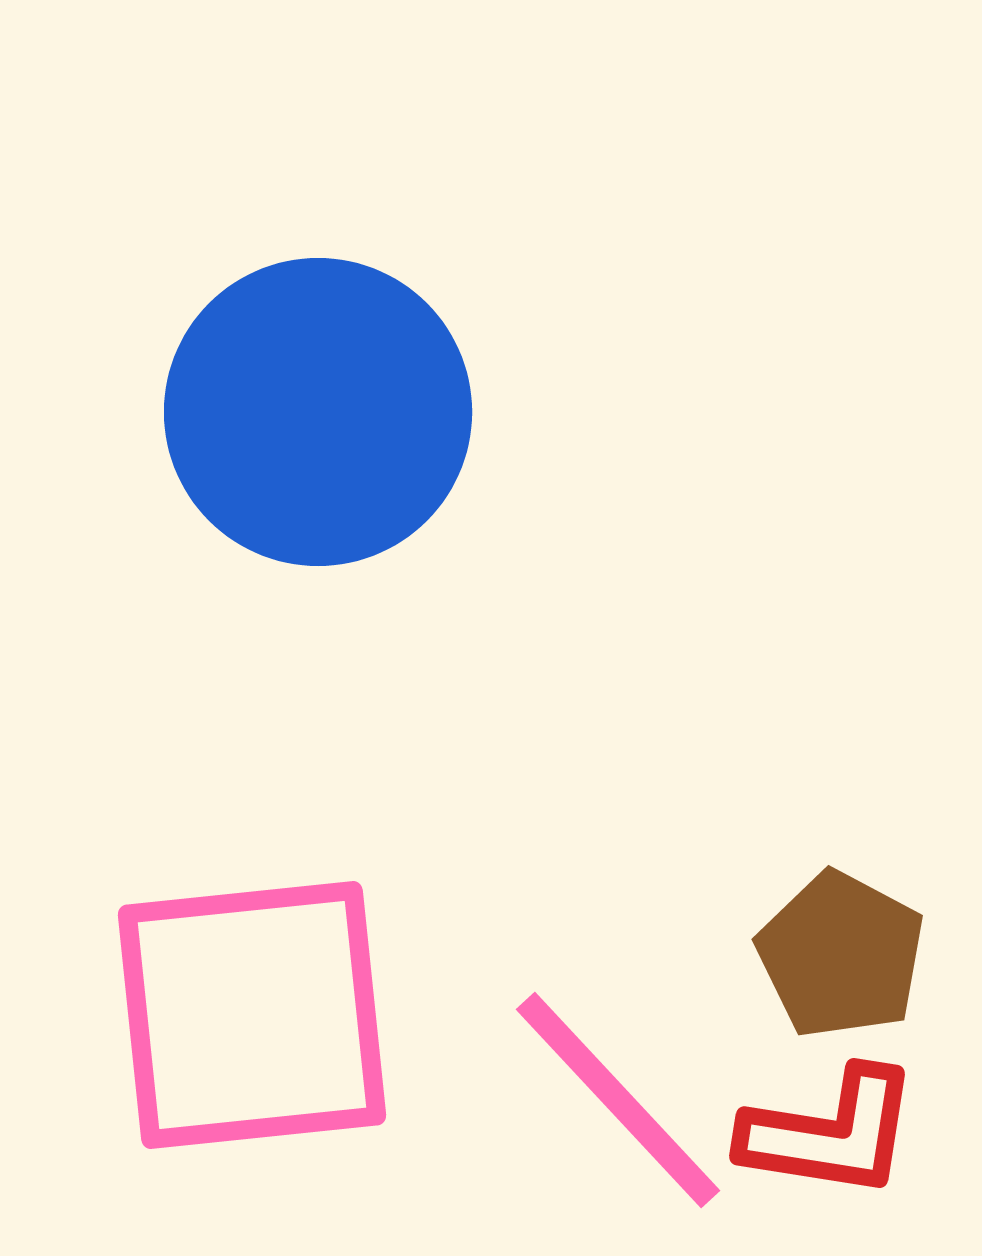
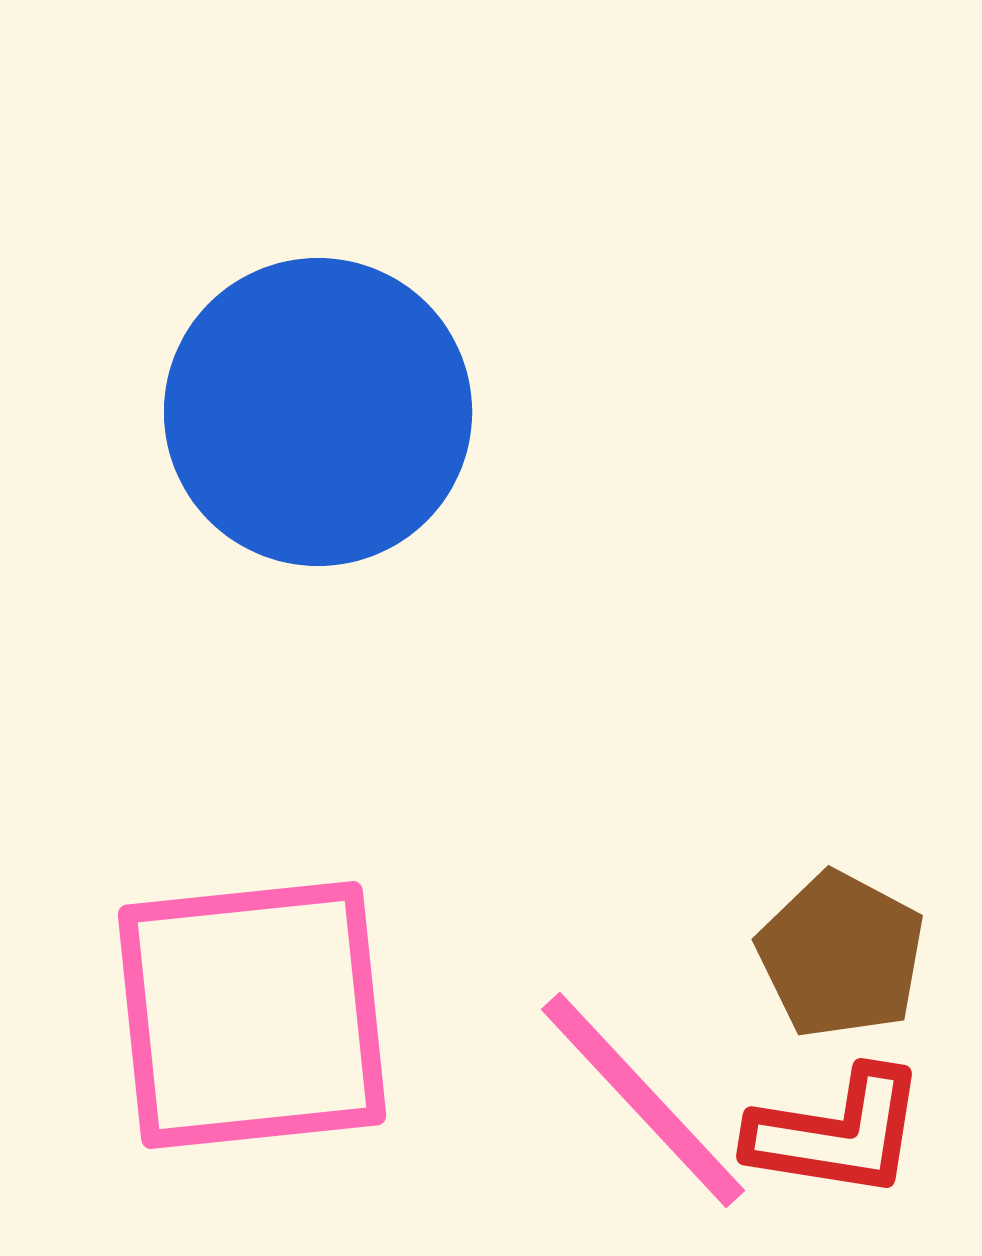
pink line: moved 25 px right
red L-shape: moved 7 px right
